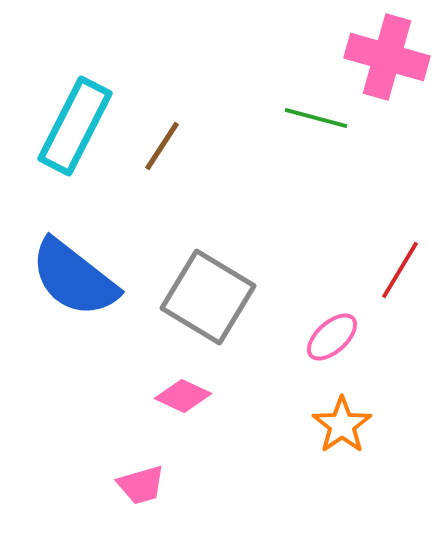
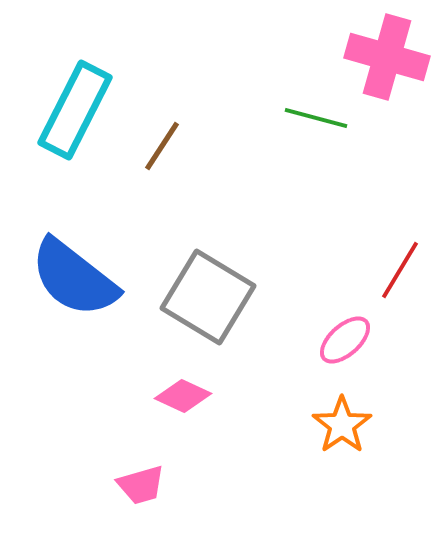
cyan rectangle: moved 16 px up
pink ellipse: moved 13 px right, 3 px down
